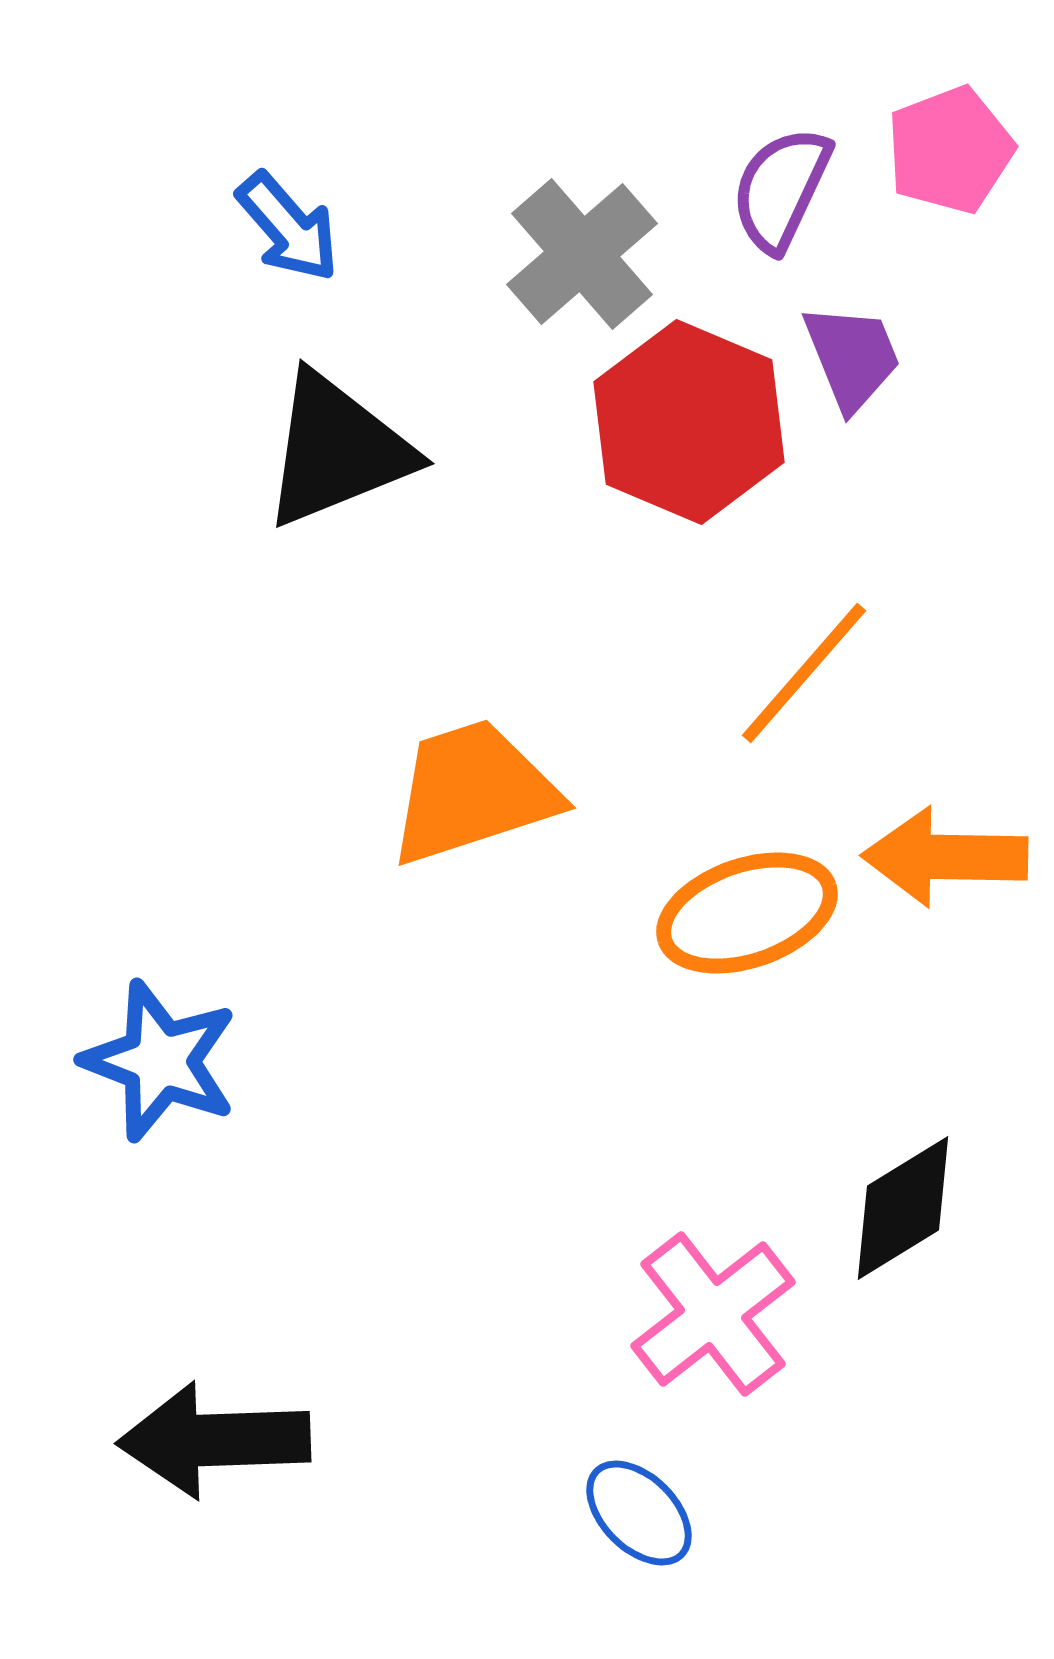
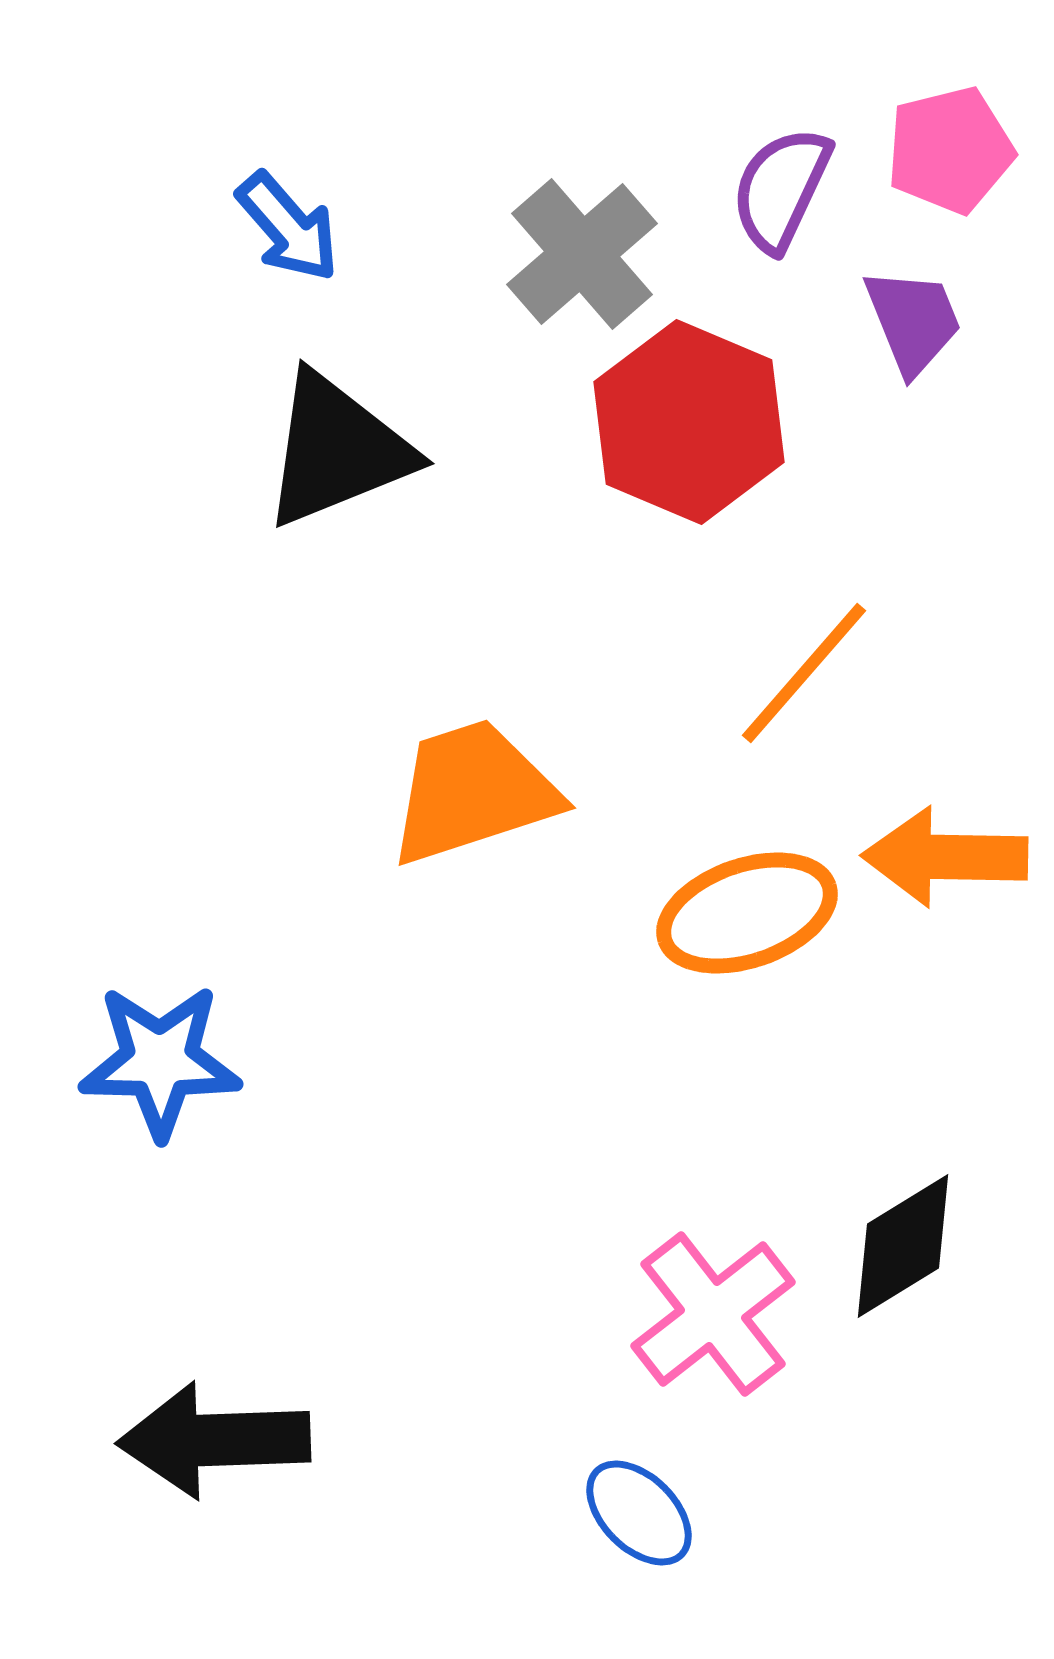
pink pentagon: rotated 7 degrees clockwise
purple trapezoid: moved 61 px right, 36 px up
blue star: rotated 20 degrees counterclockwise
black diamond: moved 38 px down
